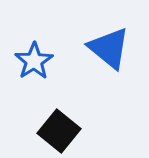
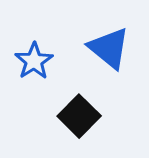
black square: moved 20 px right, 15 px up; rotated 6 degrees clockwise
